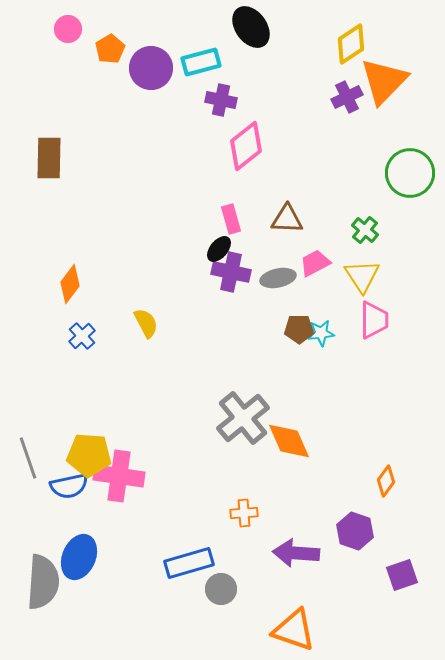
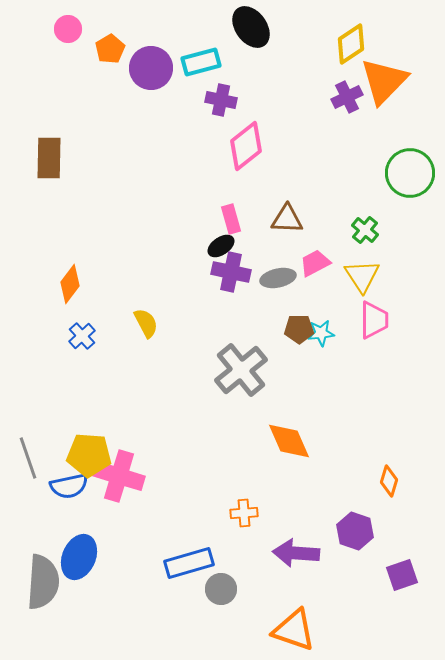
black ellipse at (219, 249): moved 2 px right, 3 px up; rotated 16 degrees clockwise
gray cross at (243, 418): moved 2 px left, 48 px up
pink cross at (119, 476): rotated 9 degrees clockwise
orange diamond at (386, 481): moved 3 px right; rotated 20 degrees counterclockwise
